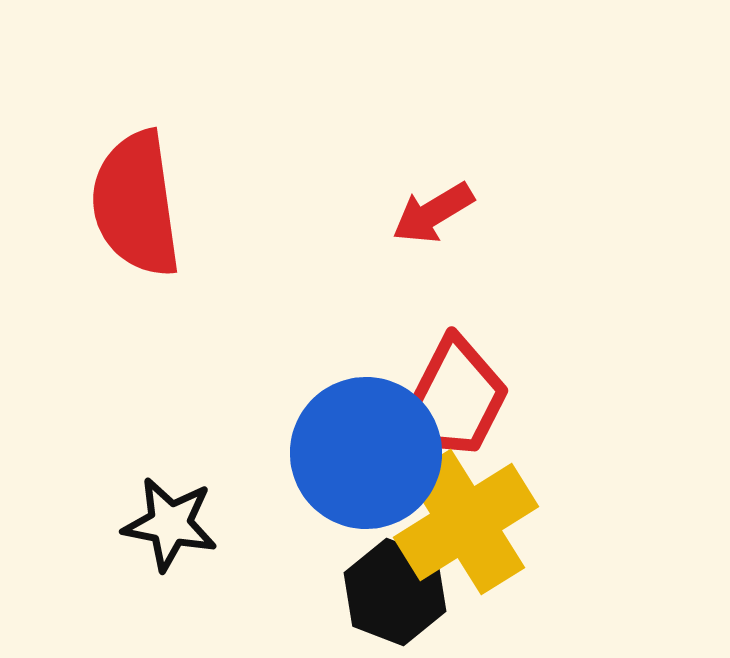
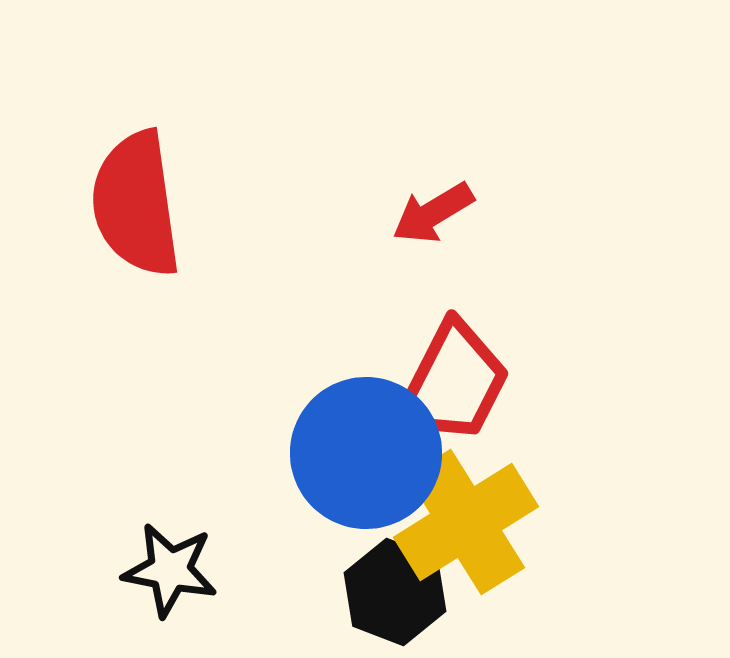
red trapezoid: moved 17 px up
black star: moved 46 px down
